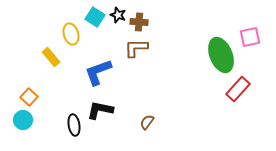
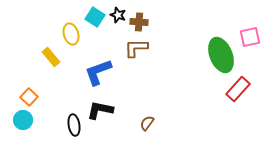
brown semicircle: moved 1 px down
